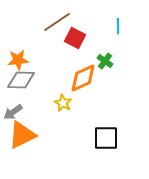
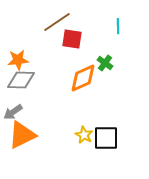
red square: moved 3 px left, 1 px down; rotated 20 degrees counterclockwise
green cross: moved 2 px down
yellow star: moved 21 px right, 32 px down
